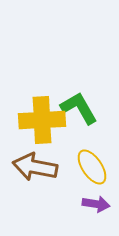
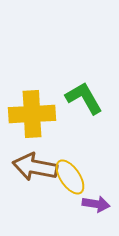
green L-shape: moved 5 px right, 10 px up
yellow cross: moved 10 px left, 6 px up
yellow ellipse: moved 22 px left, 10 px down
